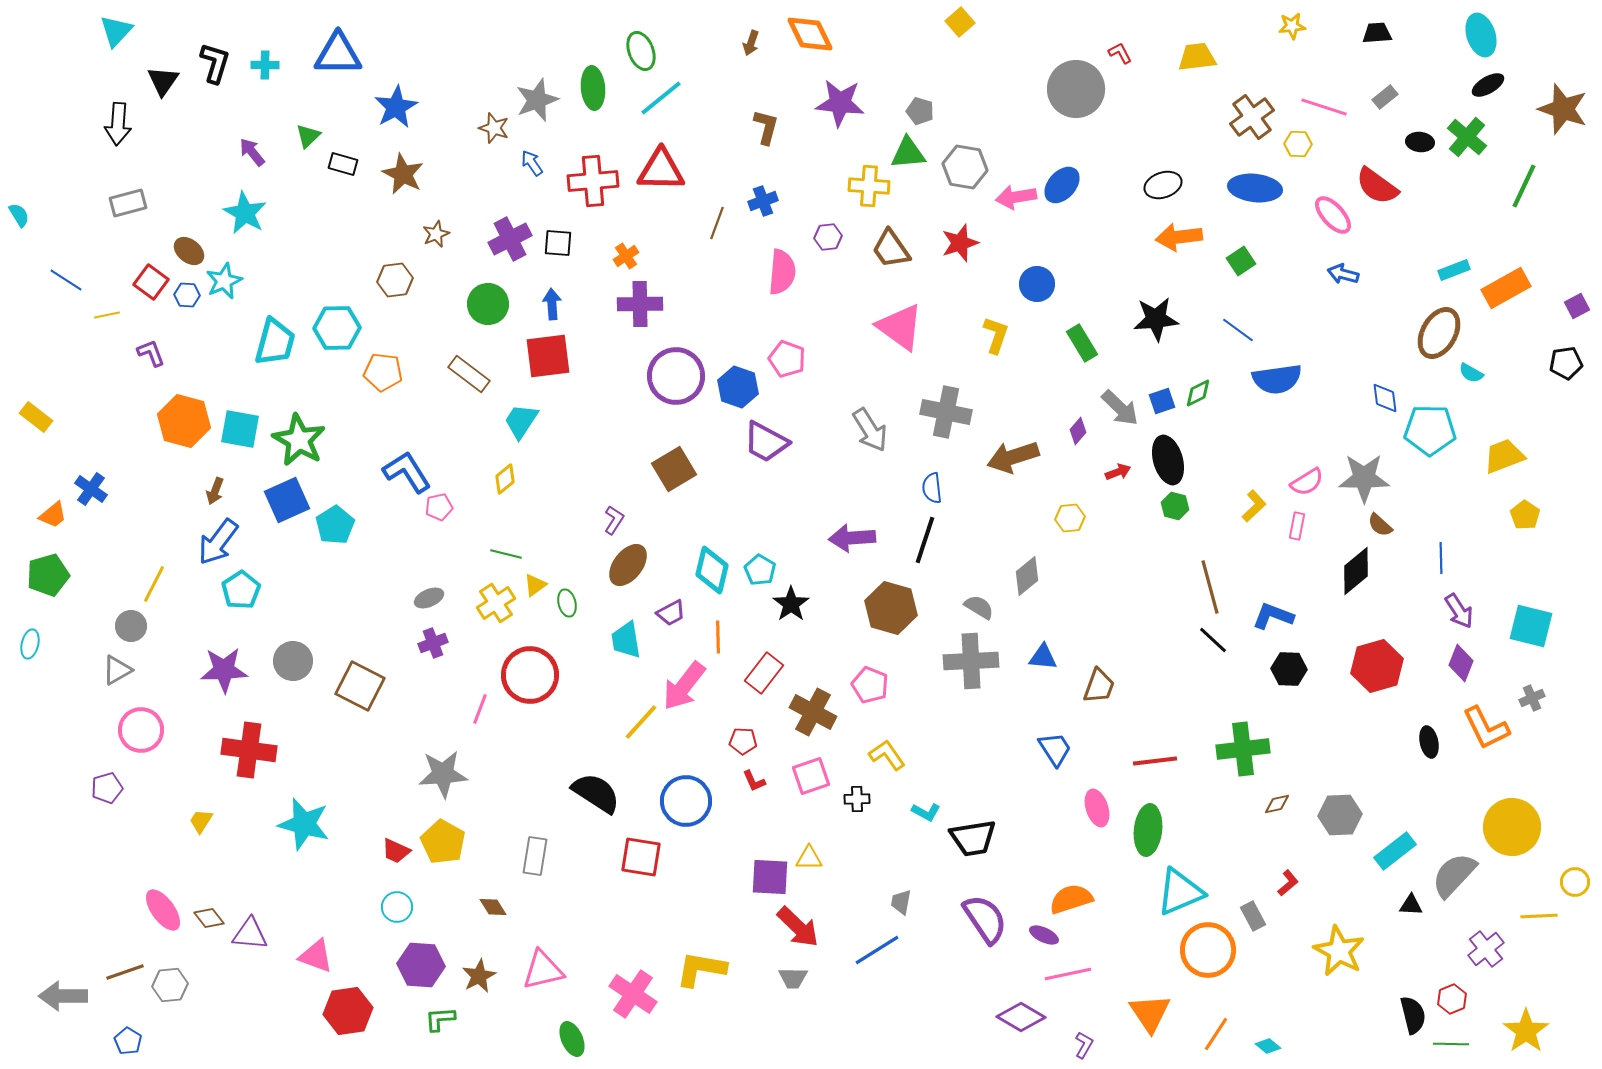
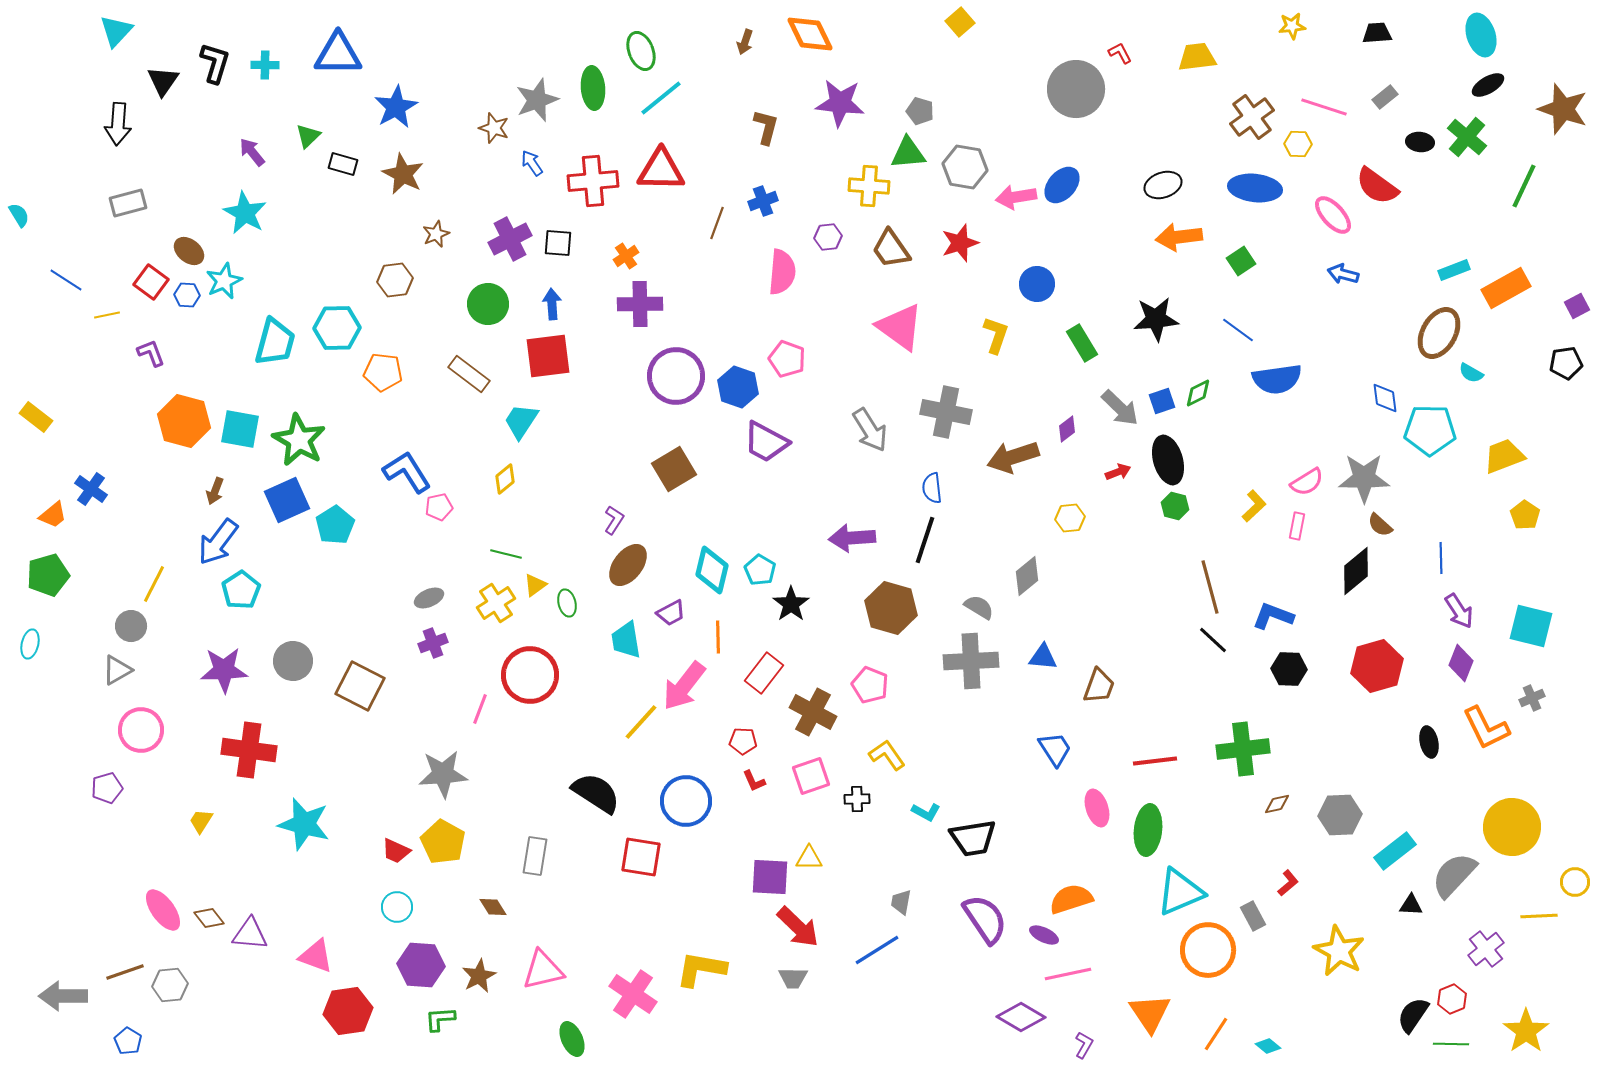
brown arrow at (751, 43): moved 6 px left, 1 px up
purple diamond at (1078, 431): moved 11 px left, 2 px up; rotated 12 degrees clockwise
black semicircle at (1413, 1015): rotated 132 degrees counterclockwise
